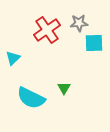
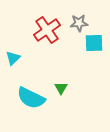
green triangle: moved 3 px left
